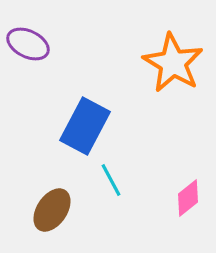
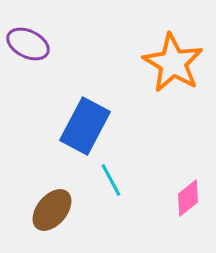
brown ellipse: rotated 6 degrees clockwise
